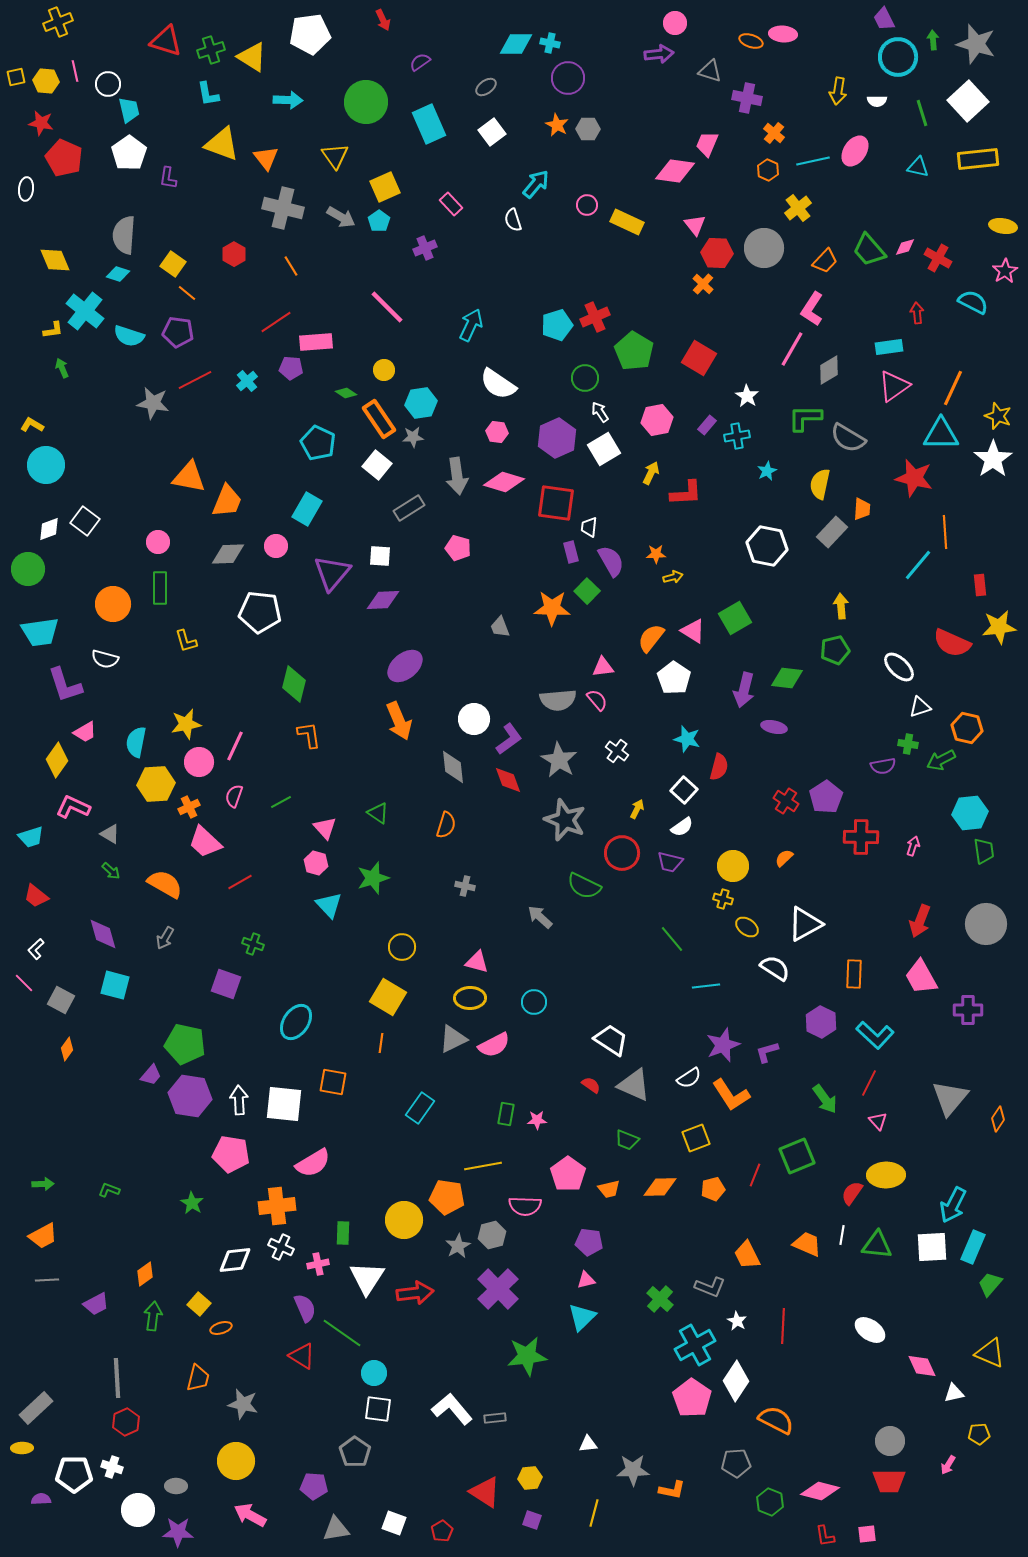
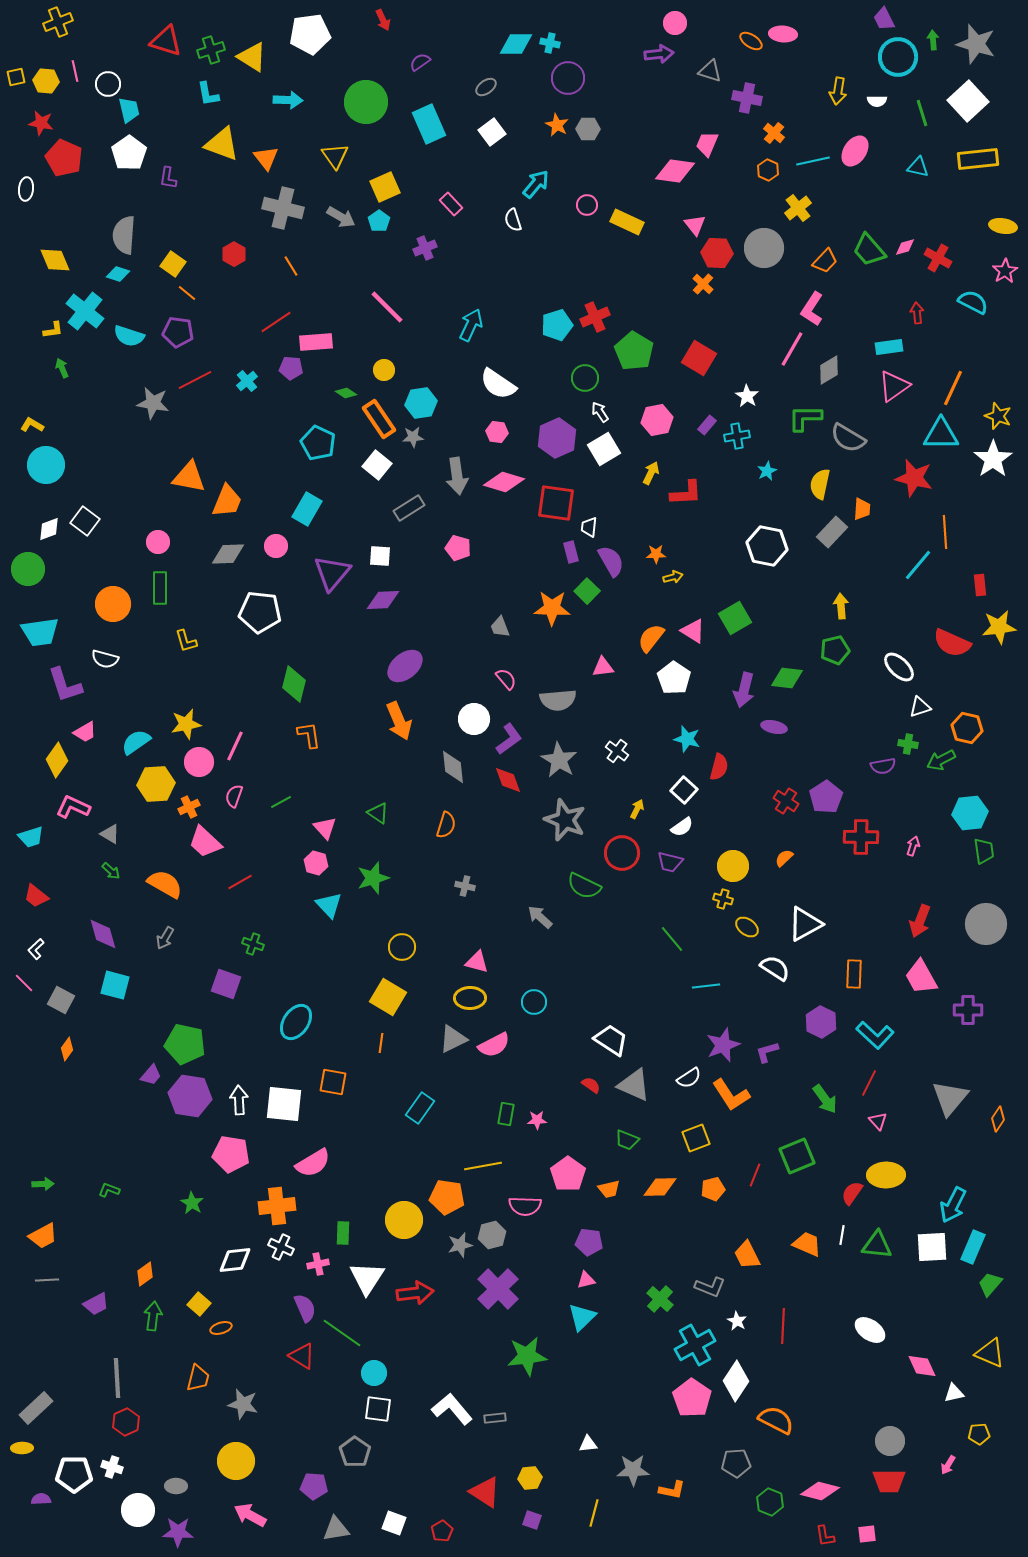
orange ellipse at (751, 41): rotated 15 degrees clockwise
pink semicircle at (597, 700): moved 91 px left, 21 px up
cyan semicircle at (136, 742): rotated 44 degrees clockwise
gray star at (458, 1246): moved 2 px right, 1 px up; rotated 15 degrees clockwise
